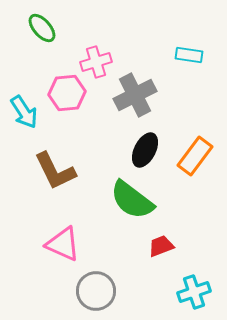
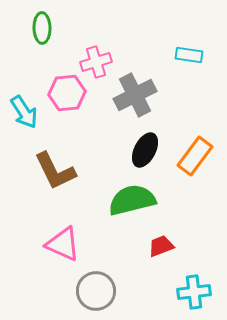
green ellipse: rotated 40 degrees clockwise
green semicircle: rotated 129 degrees clockwise
cyan cross: rotated 12 degrees clockwise
